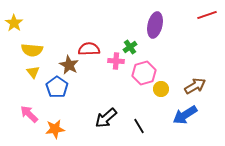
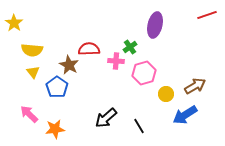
yellow circle: moved 5 px right, 5 px down
